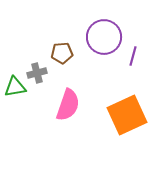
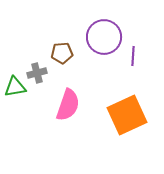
purple line: rotated 12 degrees counterclockwise
